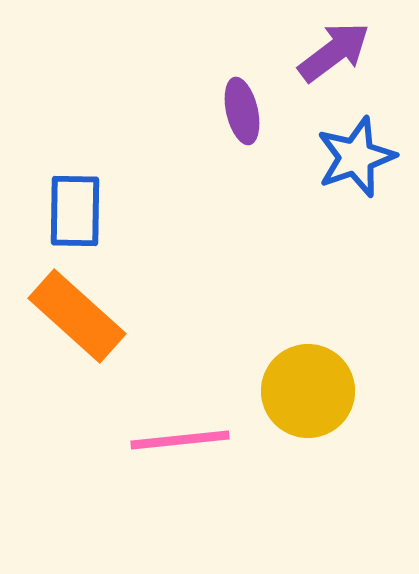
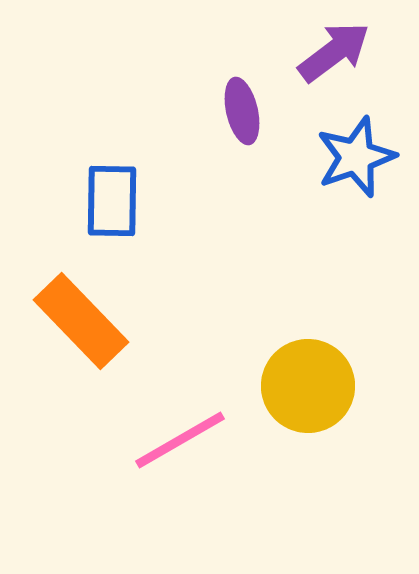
blue rectangle: moved 37 px right, 10 px up
orange rectangle: moved 4 px right, 5 px down; rotated 4 degrees clockwise
yellow circle: moved 5 px up
pink line: rotated 24 degrees counterclockwise
